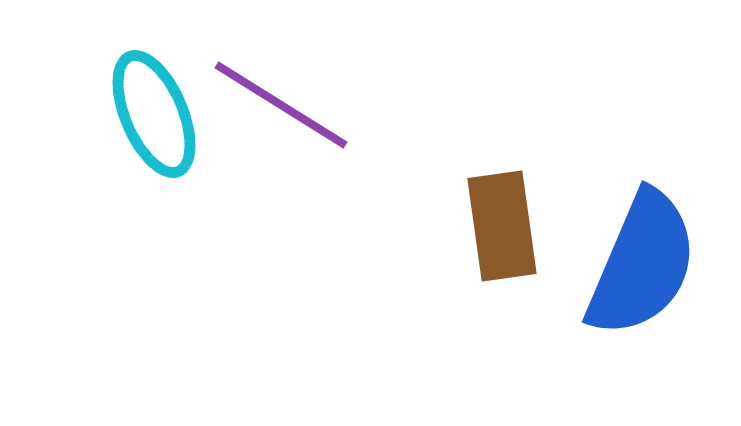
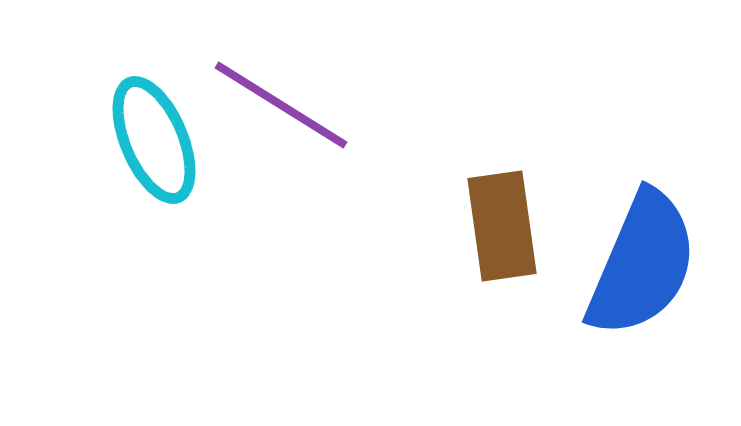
cyan ellipse: moved 26 px down
